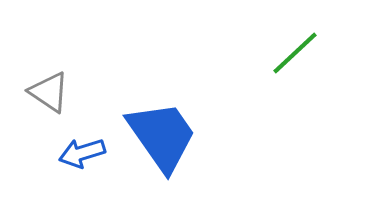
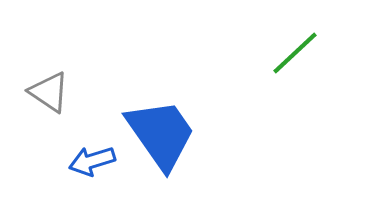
blue trapezoid: moved 1 px left, 2 px up
blue arrow: moved 10 px right, 8 px down
